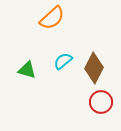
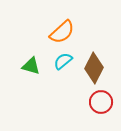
orange semicircle: moved 10 px right, 14 px down
green triangle: moved 4 px right, 4 px up
